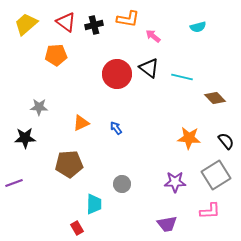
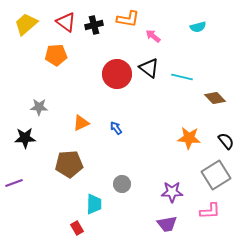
purple star: moved 3 px left, 10 px down
